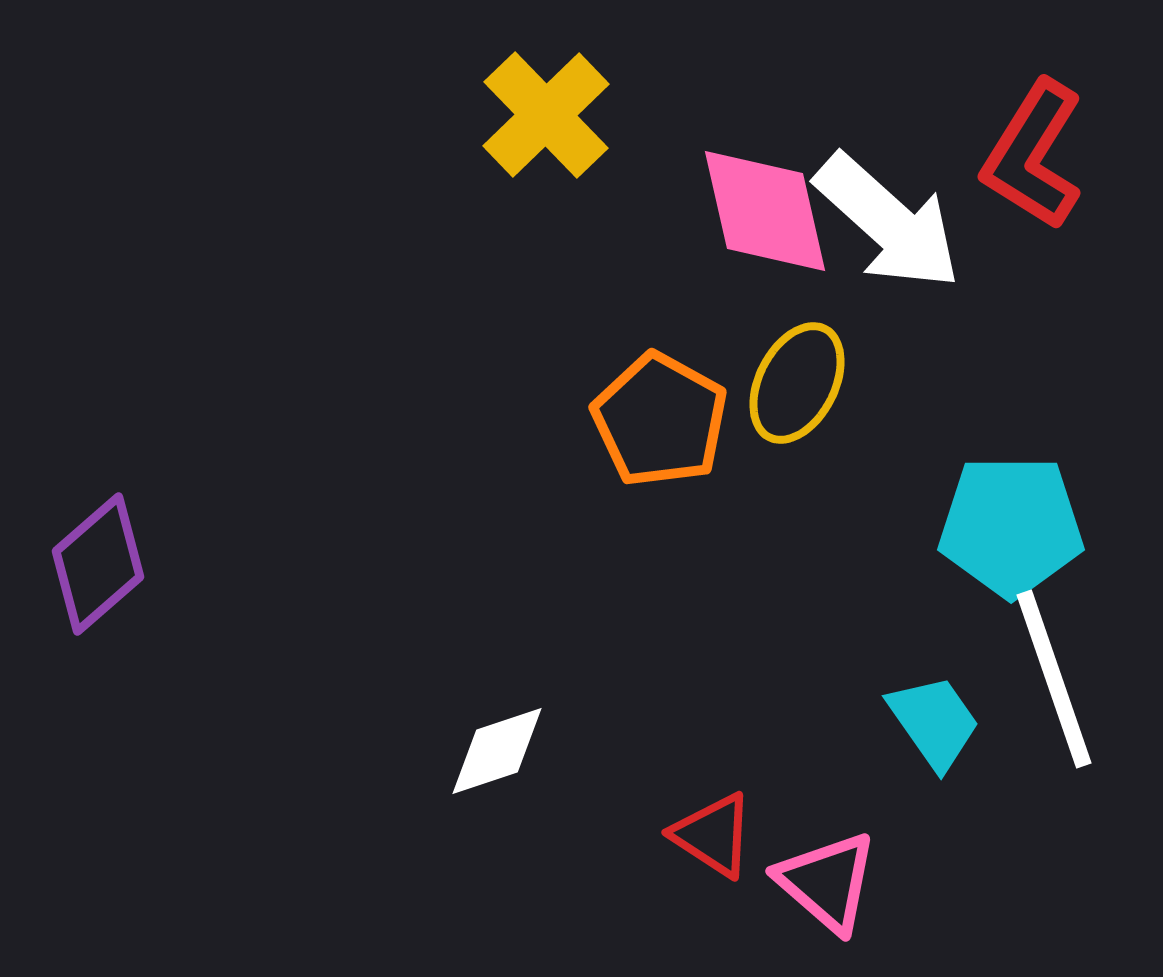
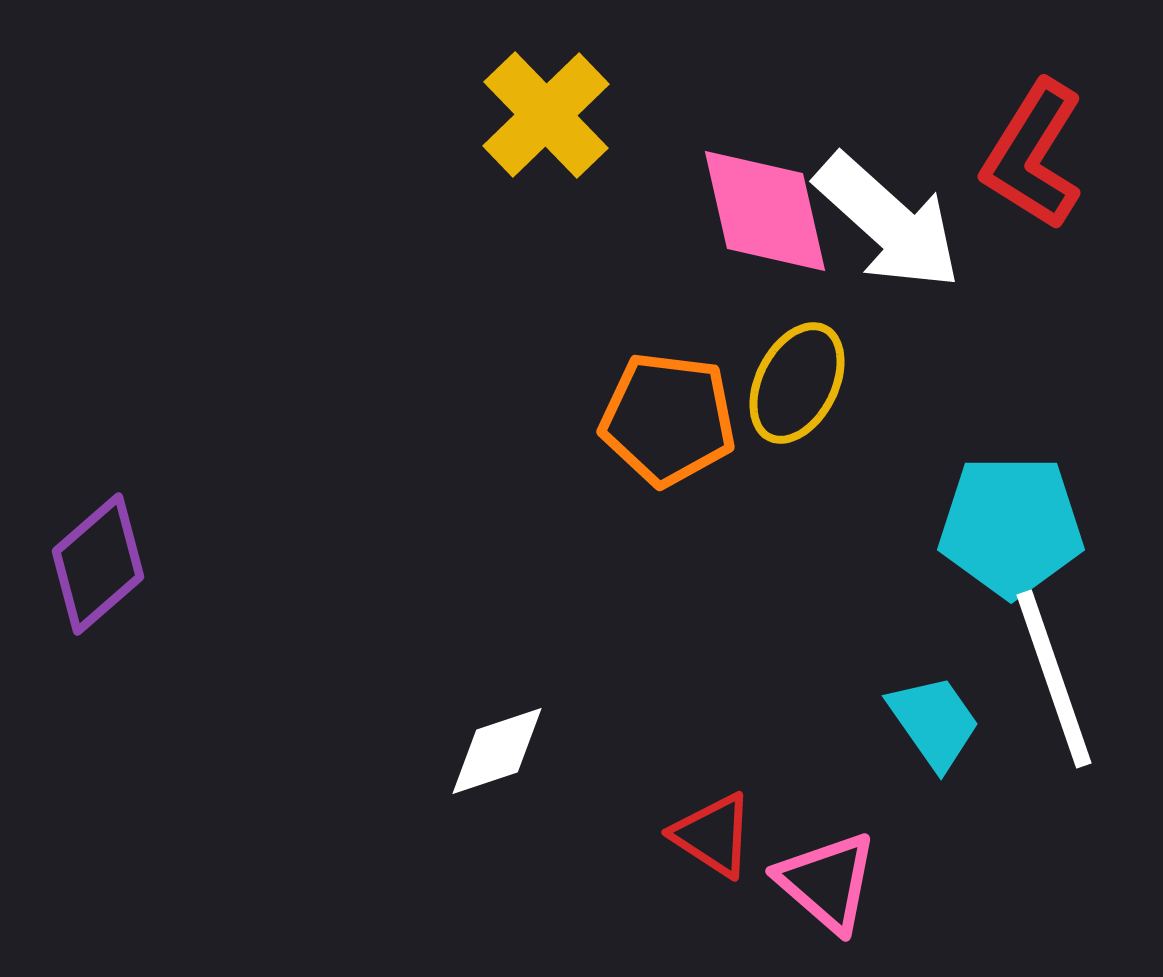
orange pentagon: moved 8 px right, 1 px up; rotated 22 degrees counterclockwise
